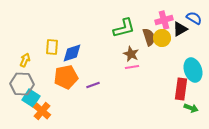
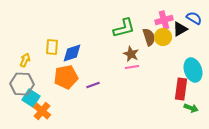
yellow circle: moved 1 px right, 1 px up
